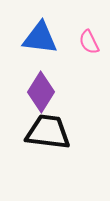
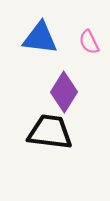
purple diamond: moved 23 px right
black trapezoid: moved 2 px right
